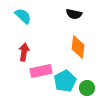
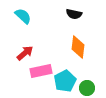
red arrow: moved 1 px right, 1 px down; rotated 42 degrees clockwise
